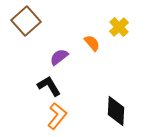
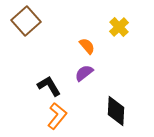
orange semicircle: moved 5 px left, 3 px down
purple semicircle: moved 25 px right, 16 px down
